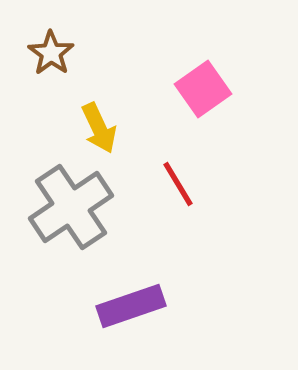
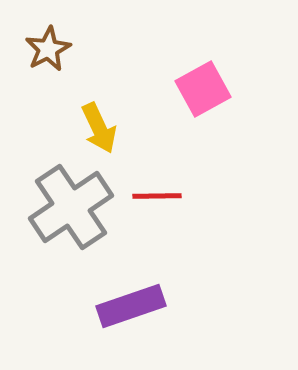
brown star: moved 3 px left, 4 px up; rotated 9 degrees clockwise
pink square: rotated 6 degrees clockwise
red line: moved 21 px left, 12 px down; rotated 60 degrees counterclockwise
